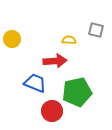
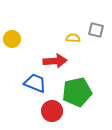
yellow semicircle: moved 4 px right, 2 px up
